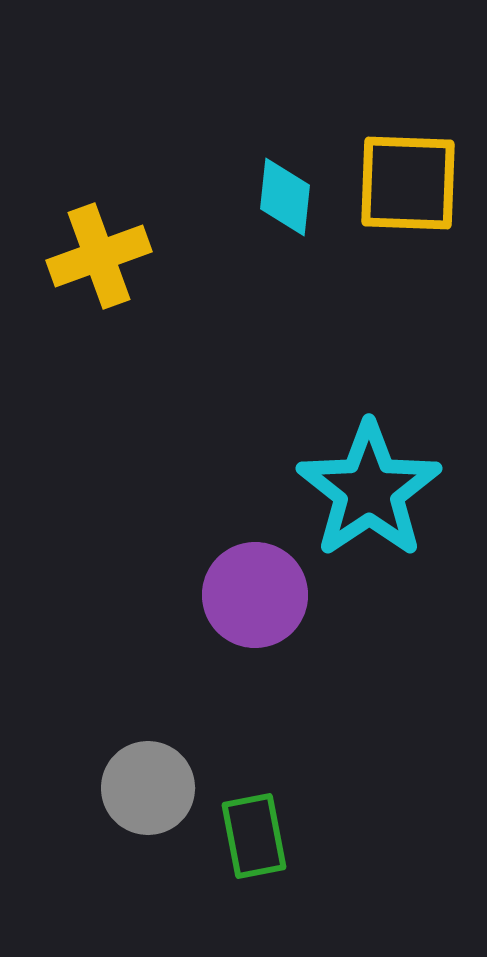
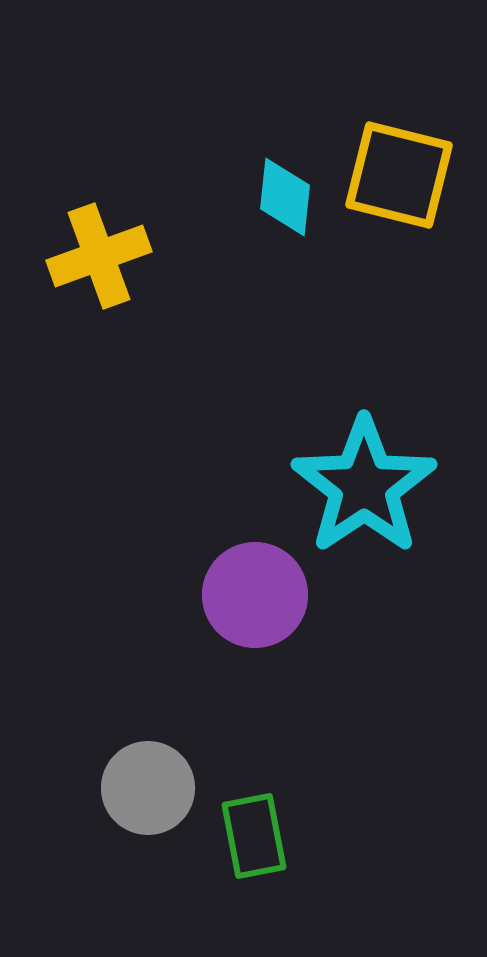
yellow square: moved 9 px left, 8 px up; rotated 12 degrees clockwise
cyan star: moved 5 px left, 4 px up
